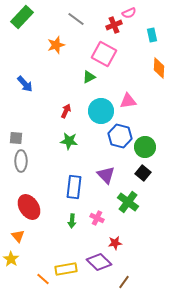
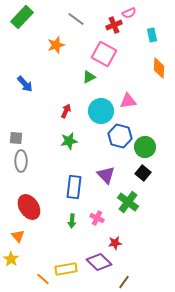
green star: rotated 18 degrees counterclockwise
